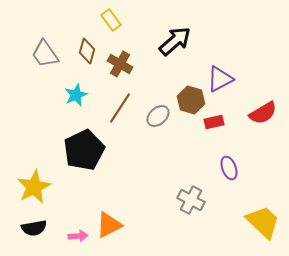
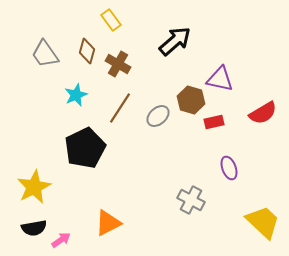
brown cross: moved 2 px left
purple triangle: rotated 40 degrees clockwise
black pentagon: moved 1 px right, 2 px up
orange triangle: moved 1 px left, 2 px up
pink arrow: moved 17 px left, 4 px down; rotated 30 degrees counterclockwise
